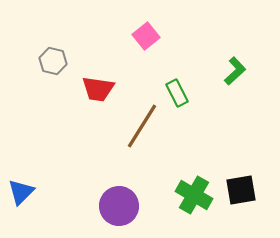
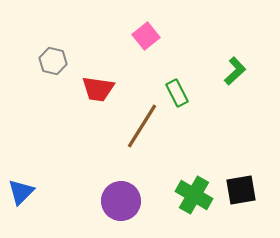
purple circle: moved 2 px right, 5 px up
